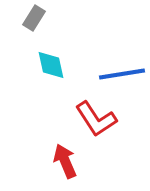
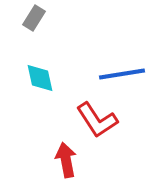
cyan diamond: moved 11 px left, 13 px down
red L-shape: moved 1 px right, 1 px down
red arrow: moved 1 px right, 1 px up; rotated 12 degrees clockwise
